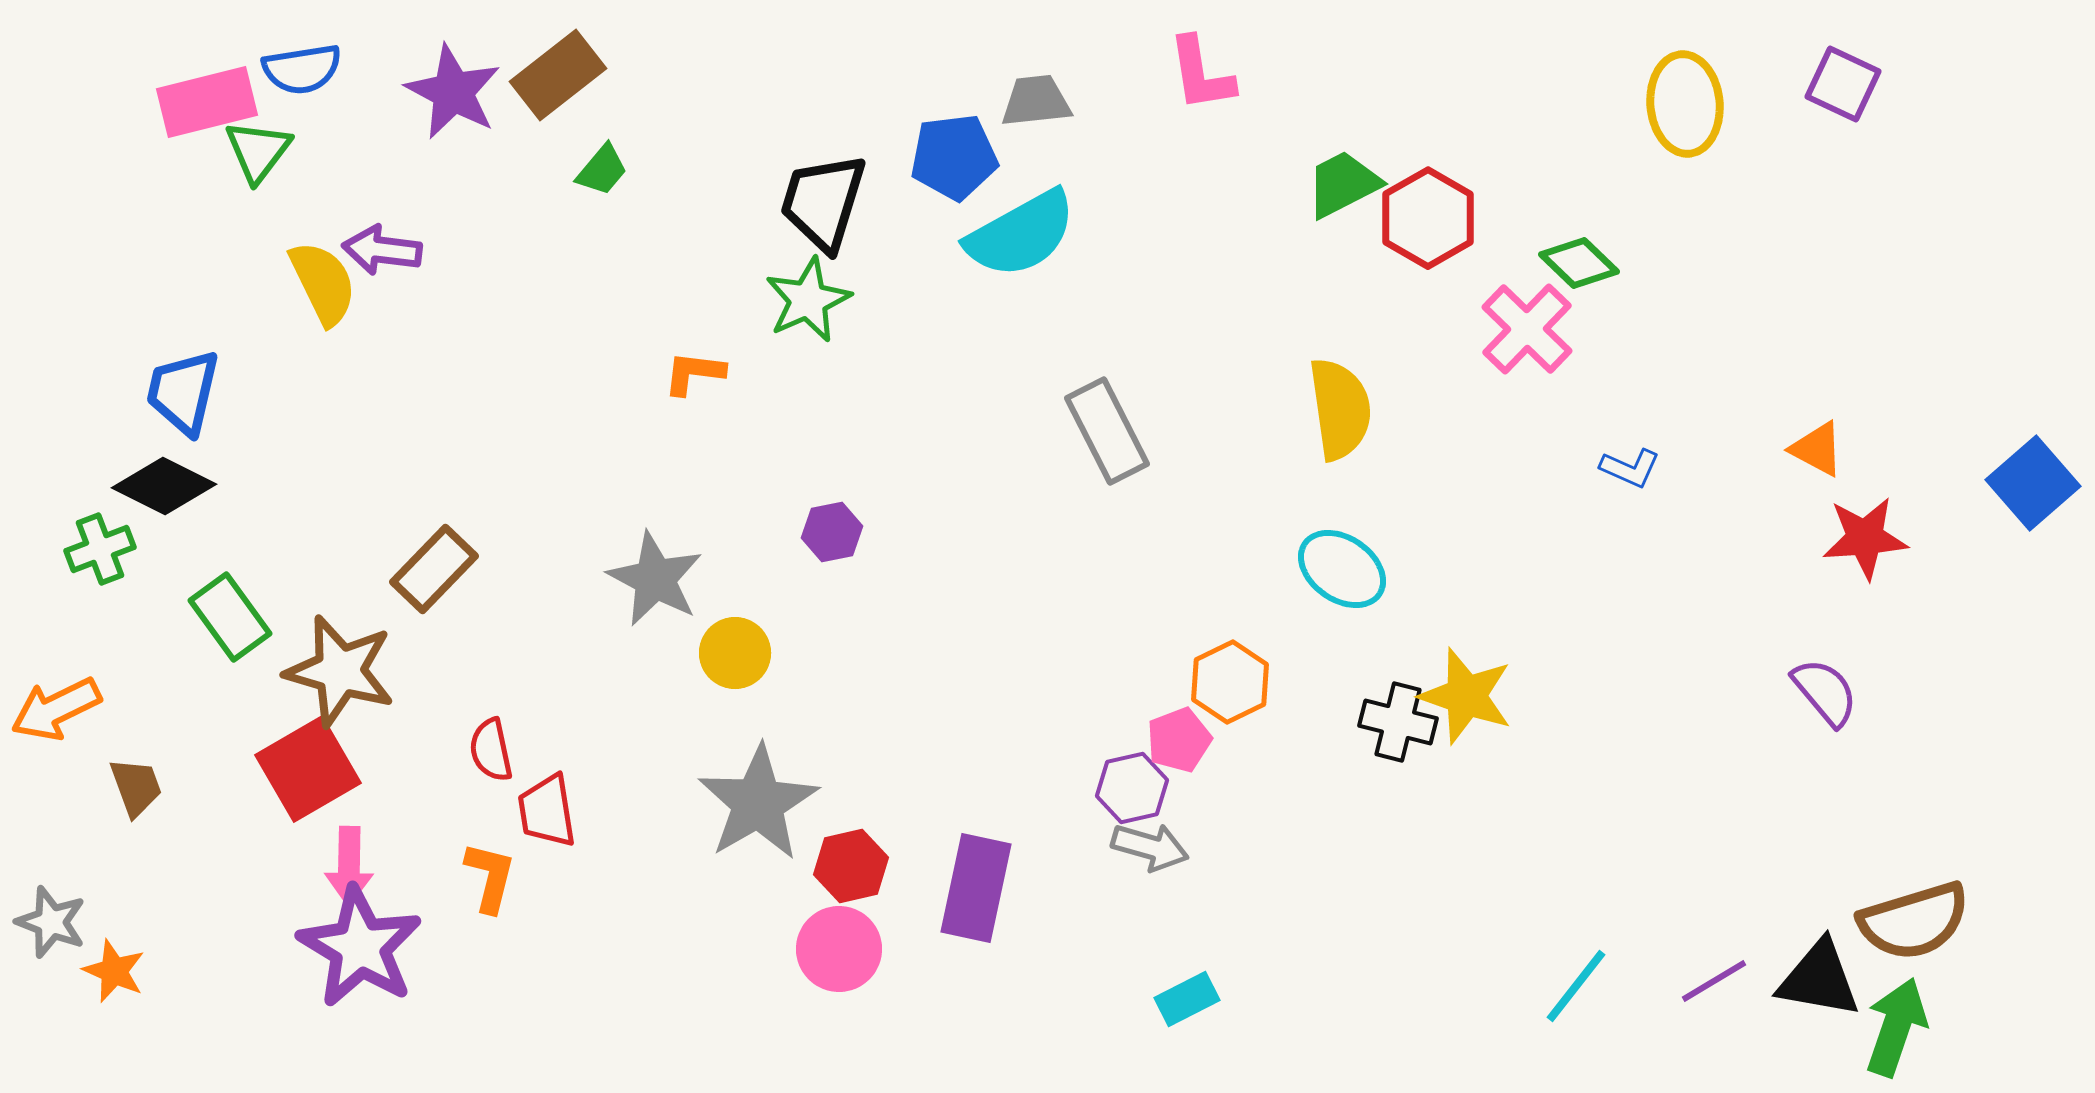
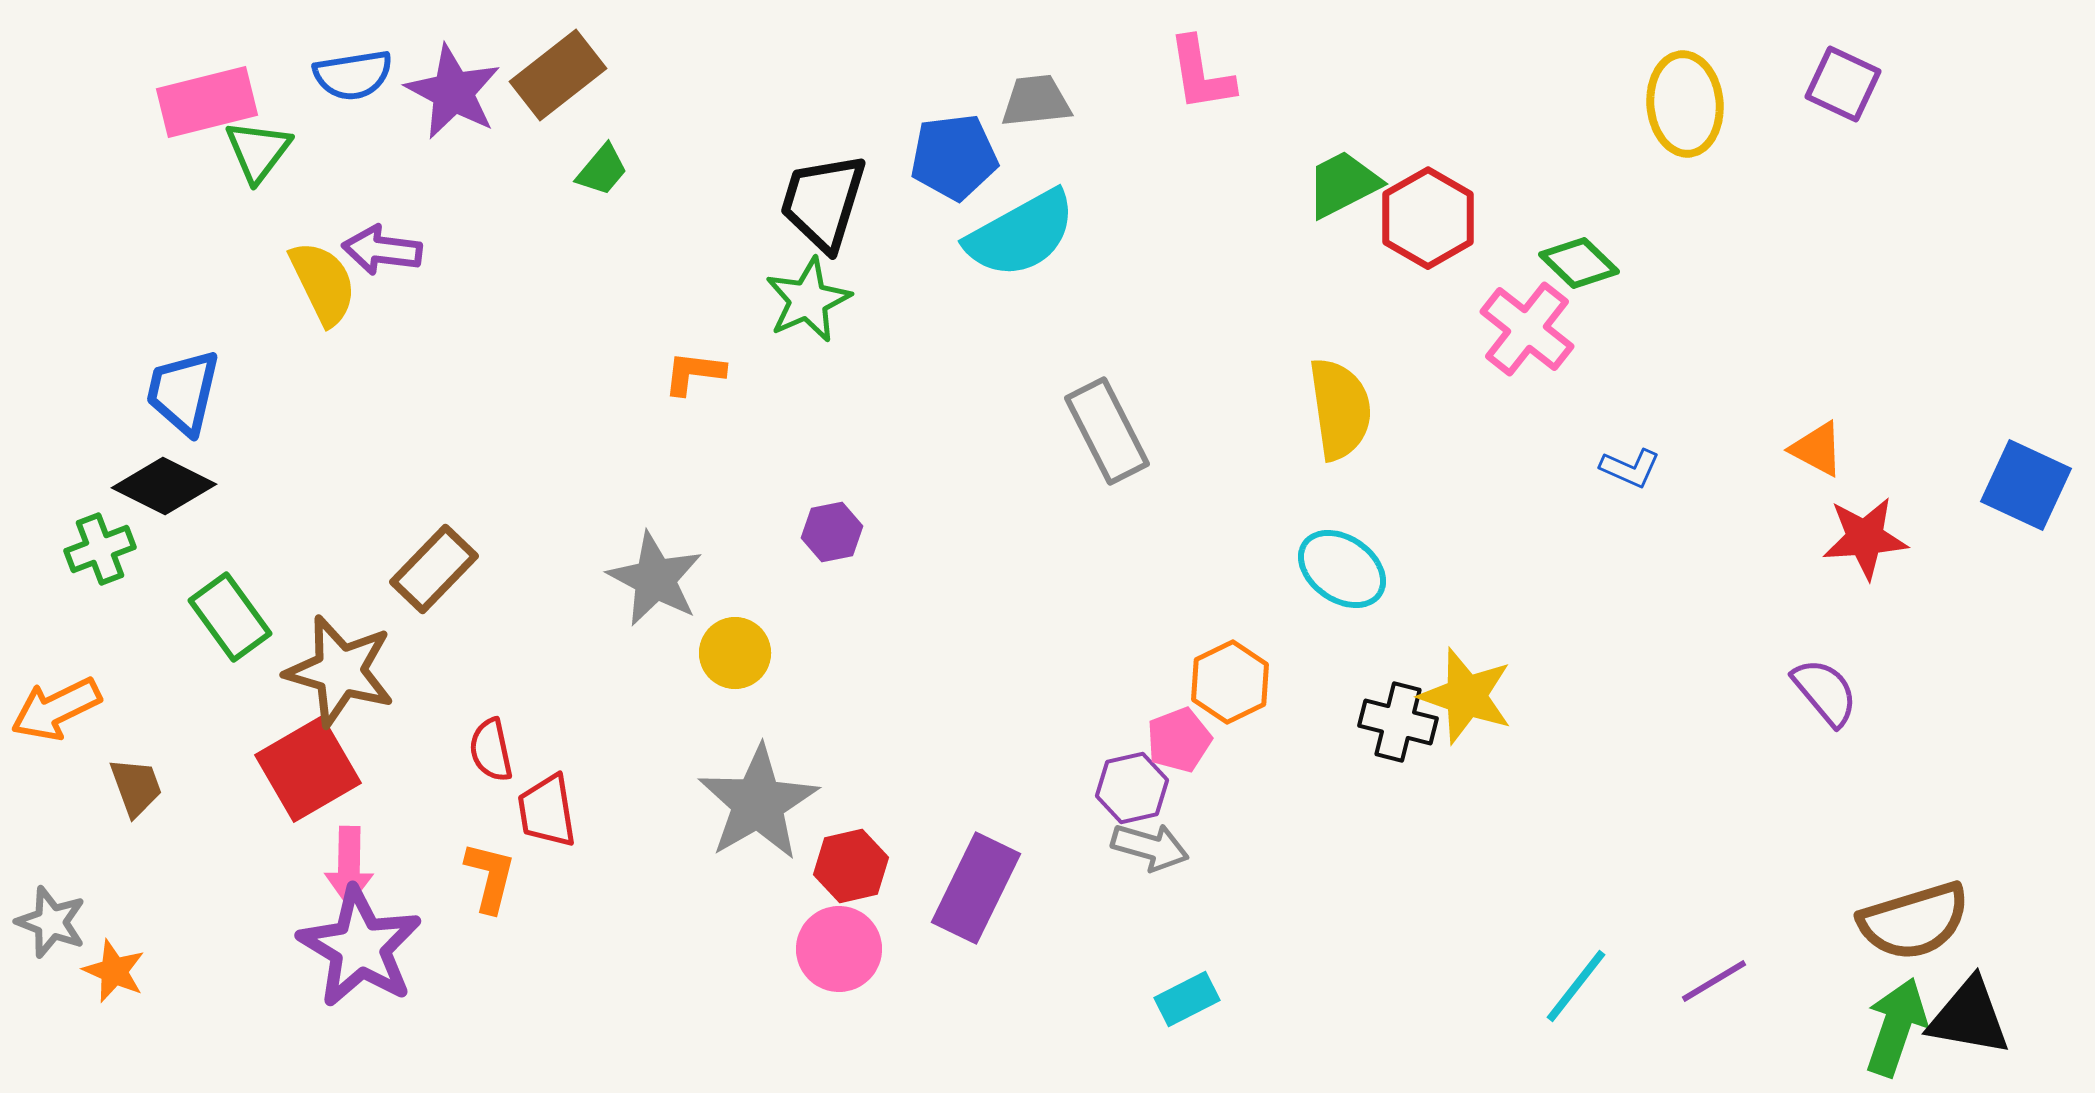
blue semicircle at (302, 69): moved 51 px right, 6 px down
pink cross at (1527, 329): rotated 6 degrees counterclockwise
blue square at (2033, 483): moved 7 px left, 2 px down; rotated 24 degrees counterclockwise
purple rectangle at (976, 888): rotated 14 degrees clockwise
black triangle at (1819, 979): moved 150 px right, 38 px down
